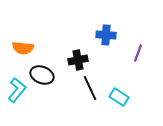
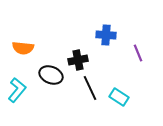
purple line: rotated 42 degrees counterclockwise
black ellipse: moved 9 px right
